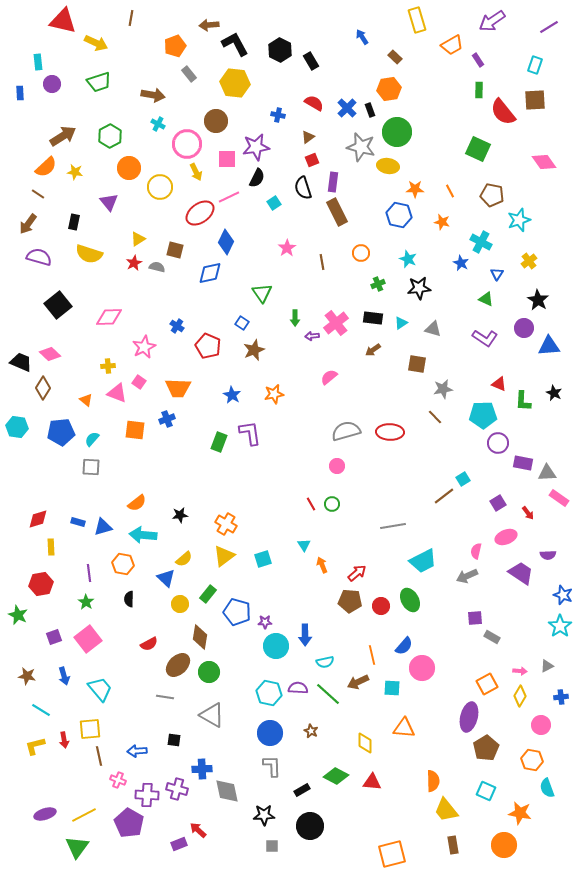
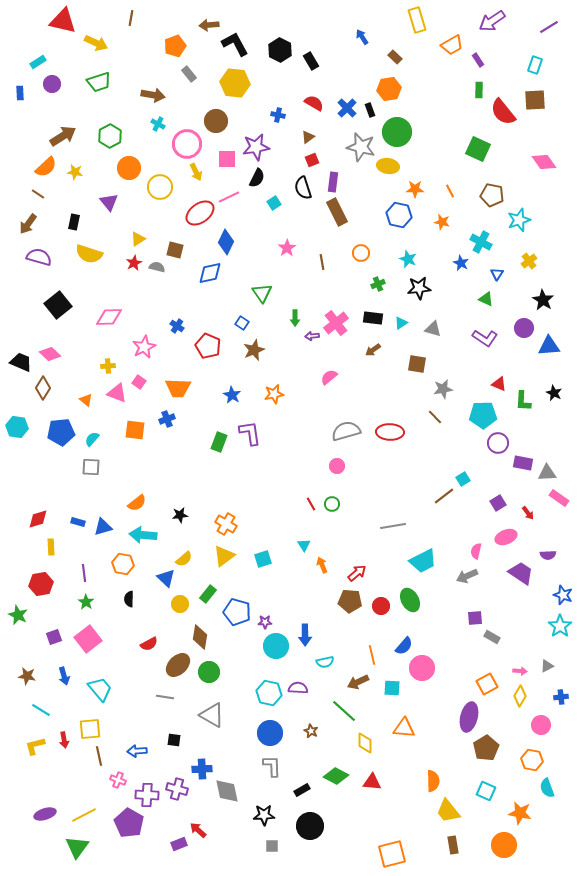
cyan rectangle at (38, 62): rotated 63 degrees clockwise
black star at (538, 300): moved 5 px right
purple line at (89, 573): moved 5 px left
green line at (328, 694): moved 16 px right, 17 px down
yellow trapezoid at (446, 810): moved 2 px right, 1 px down
